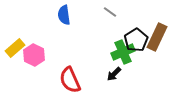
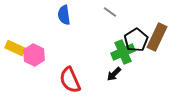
yellow rectangle: rotated 66 degrees clockwise
